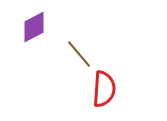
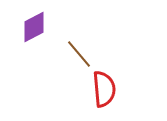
red semicircle: rotated 9 degrees counterclockwise
